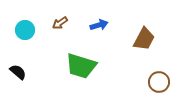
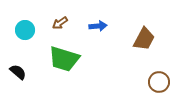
blue arrow: moved 1 px left, 1 px down; rotated 12 degrees clockwise
green trapezoid: moved 17 px left, 7 px up
